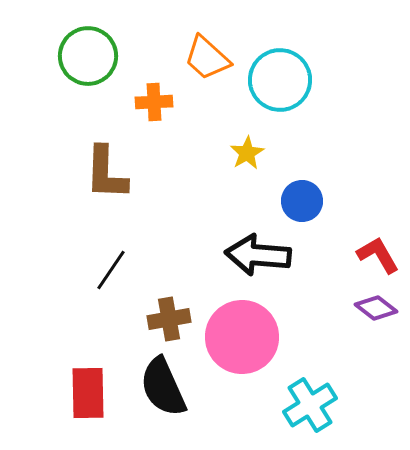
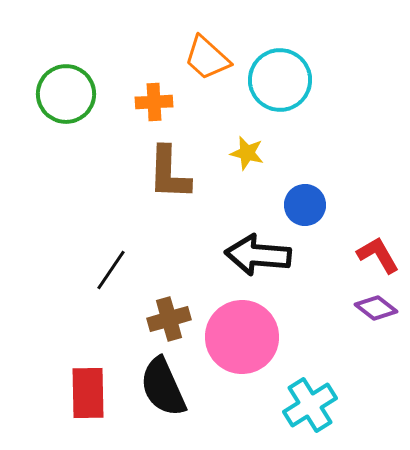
green circle: moved 22 px left, 38 px down
yellow star: rotated 28 degrees counterclockwise
brown L-shape: moved 63 px right
blue circle: moved 3 px right, 4 px down
brown cross: rotated 6 degrees counterclockwise
